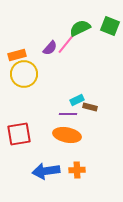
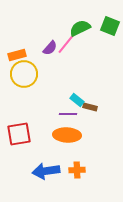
cyan rectangle: rotated 64 degrees clockwise
orange ellipse: rotated 8 degrees counterclockwise
